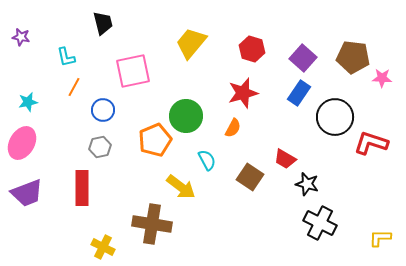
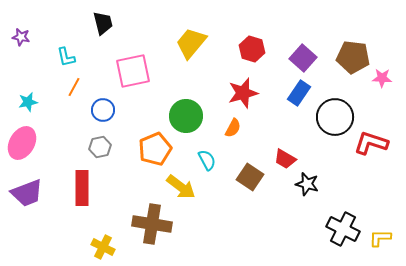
orange pentagon: moved 9 px down
black cross: moved 23 px right, 6 px down
